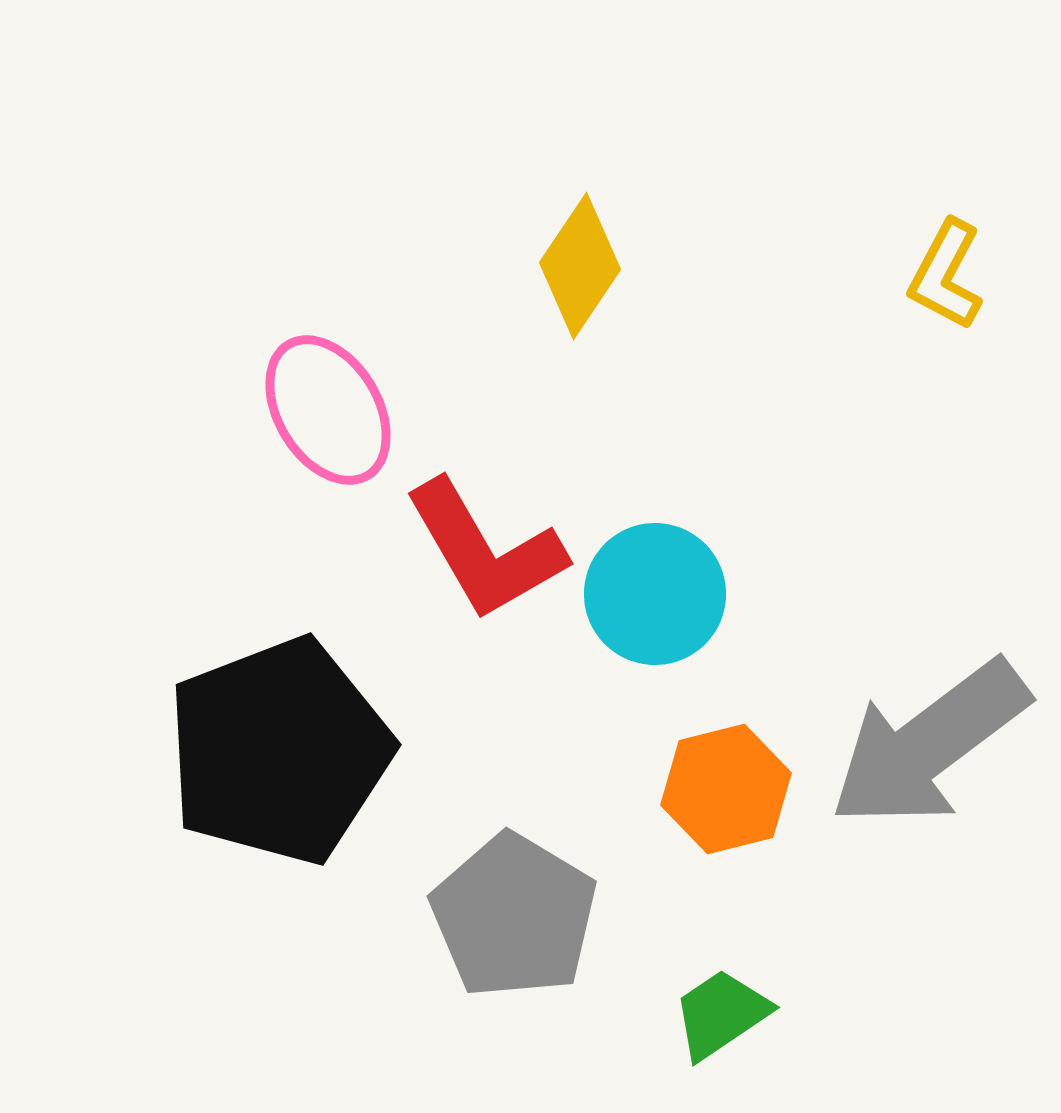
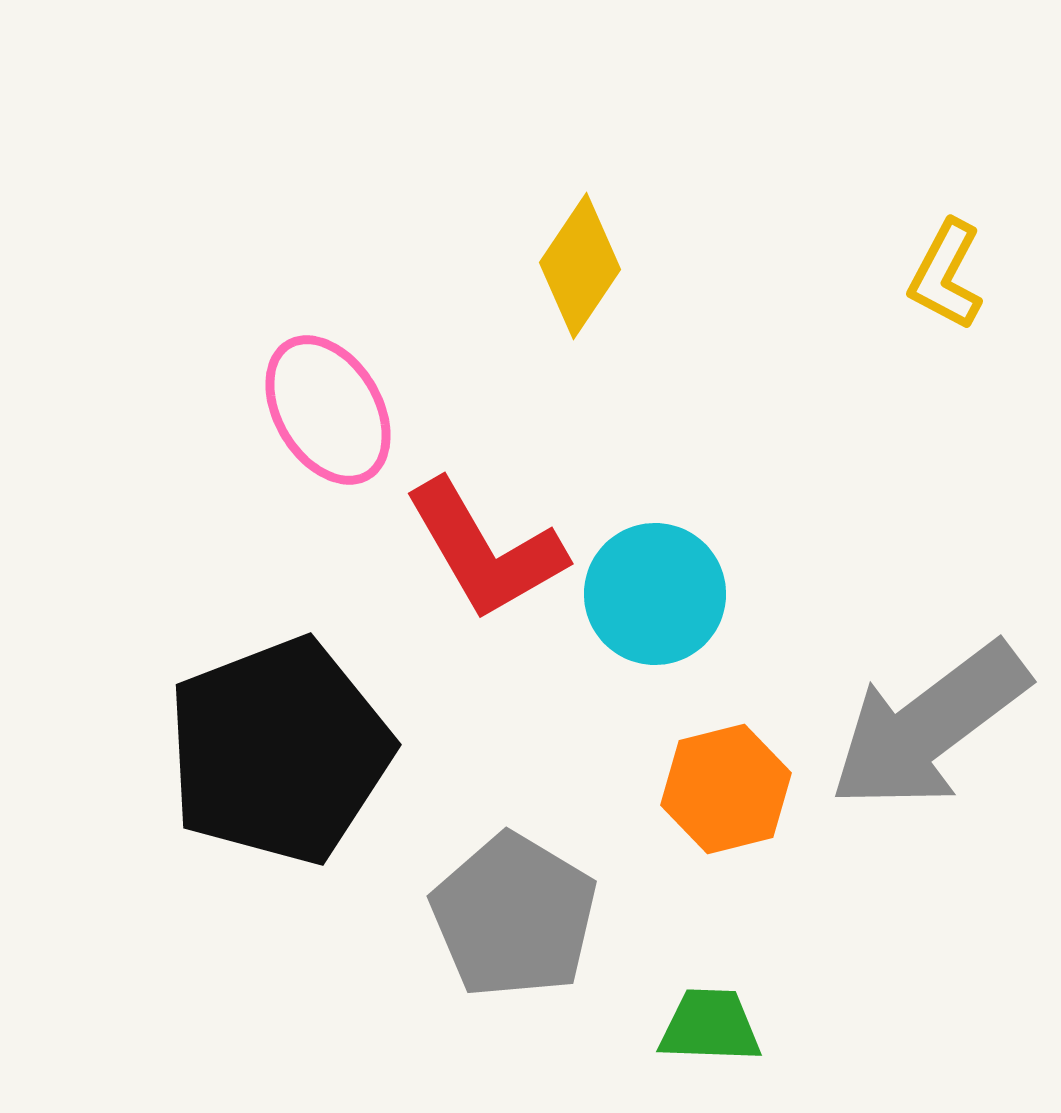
gray arrow: moved 18 px up
green trapezoid: moved 11 px left, 12 px down; rotated 36 degrees clockwise
